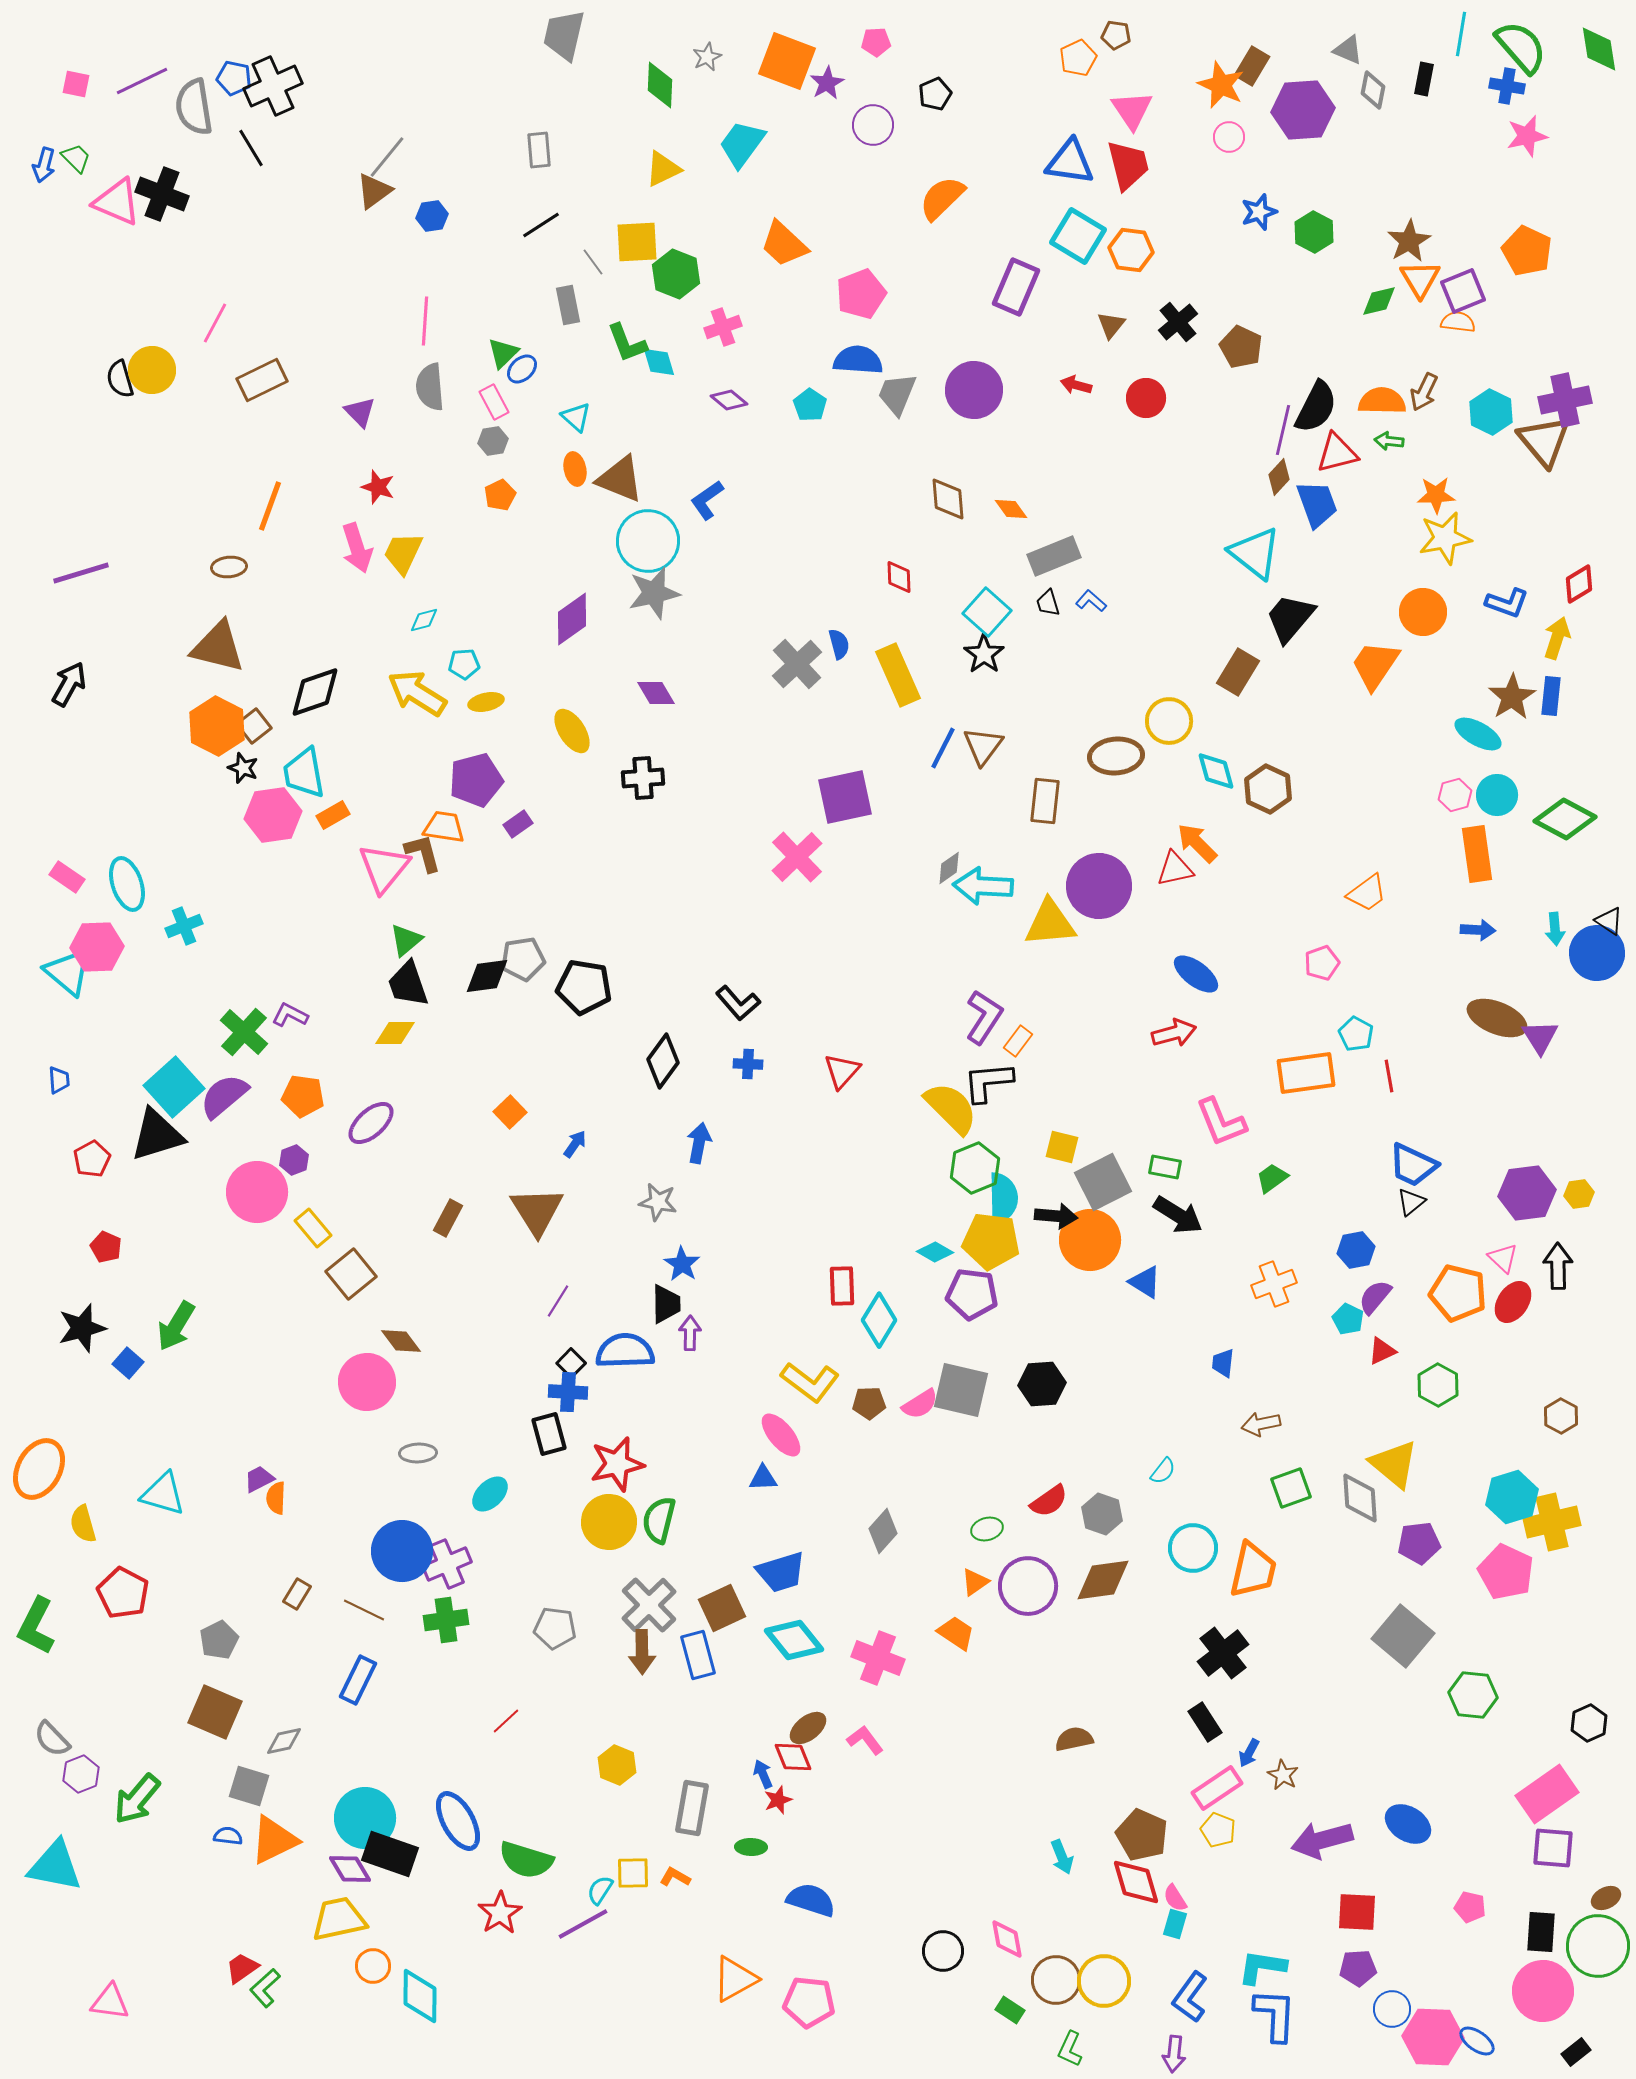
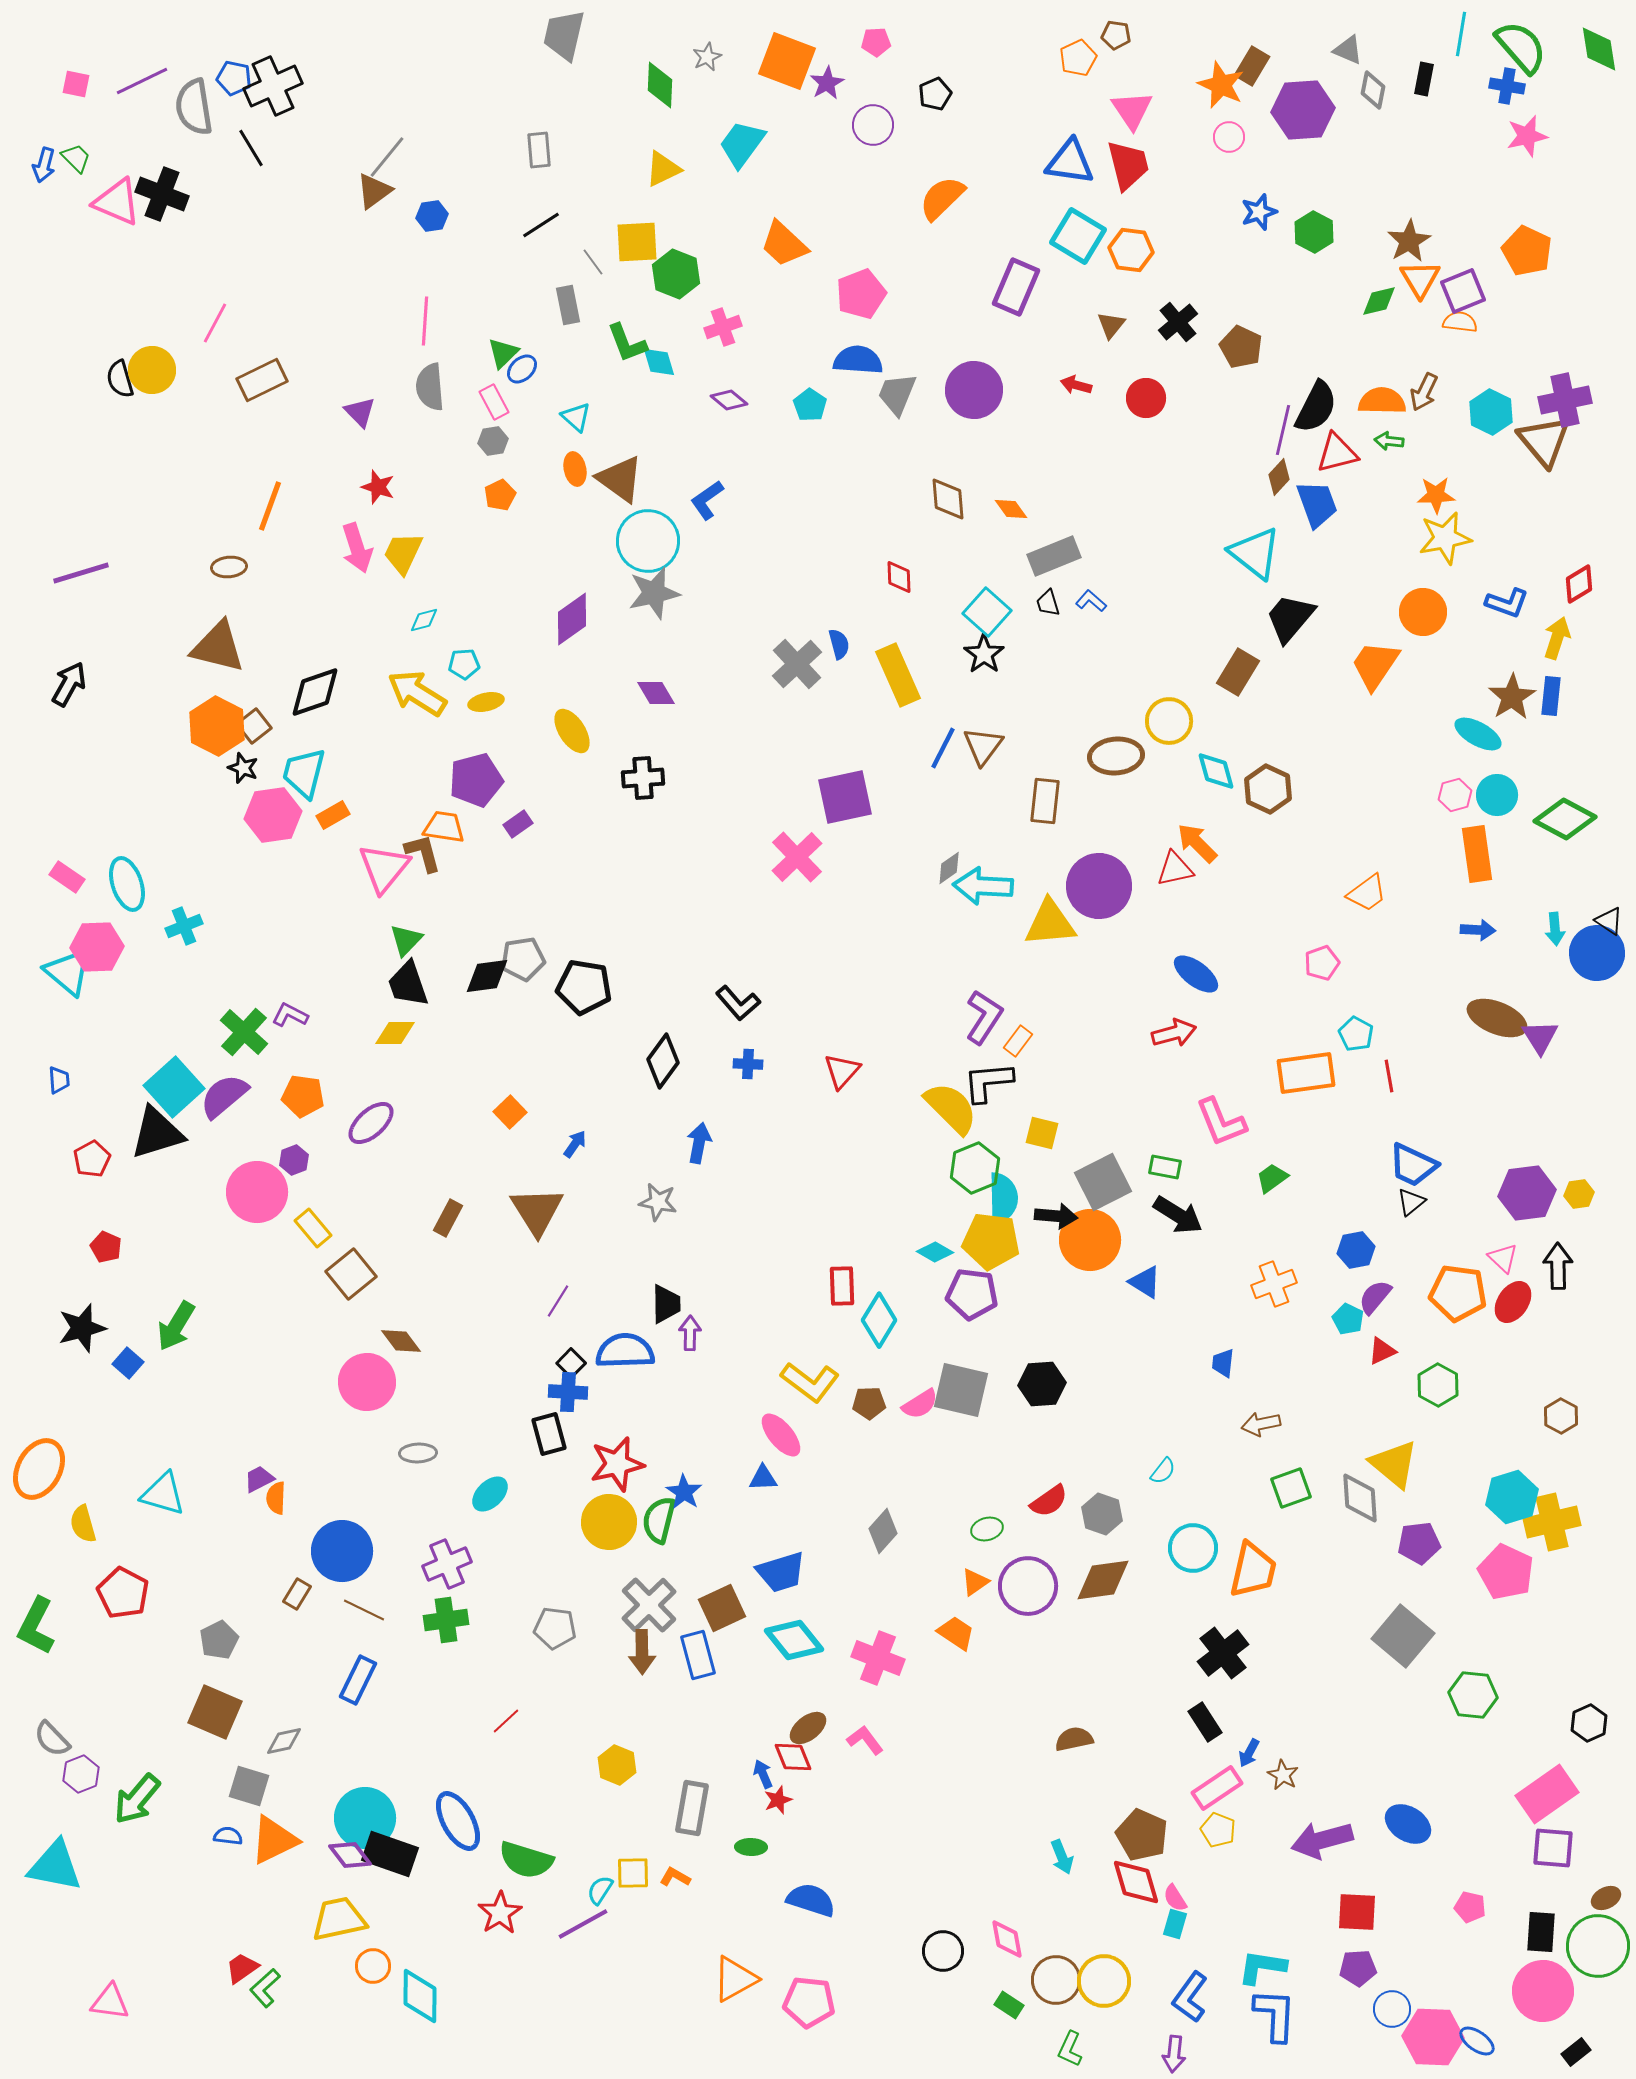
orange semicircle at (1458, 322): moved 2 px right
brown triangle at (620, 479): rotated 14 degrees clockwise
cyan trapezoid at (304, 773): rotated 24 degrees clockwise
green triangle at (406, 940): rotated 6 degrees counterclockwise
black triangle at (157, 1135): moved 2 px up
yellow square at (1062, 1147): moved 20 px left, 14 px up
blue star at (682, 1264): moved 2 px right, 228 px down
orange pentagon at (1458, 1293): rotated 6 degrees counterclockwise
blue circle at (402, 1551): moved 60 px left
purple diamond at (350, 1869): moved 14 px up; rotated 6 degrees counterclockwise
green rectangle at (1010, 2010): moved 1 px left, 5 px up
